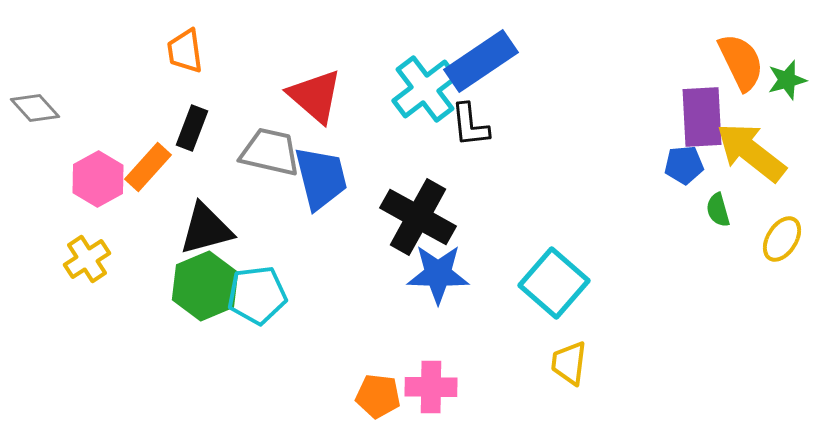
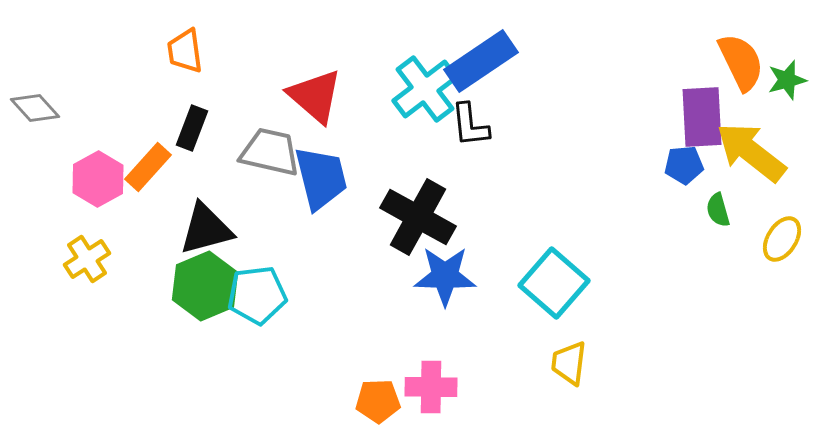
blue star: moved 7 px right, 2 px down
orange pentagon: moved 5 px down; rotated 9 degrees counterclockwise
